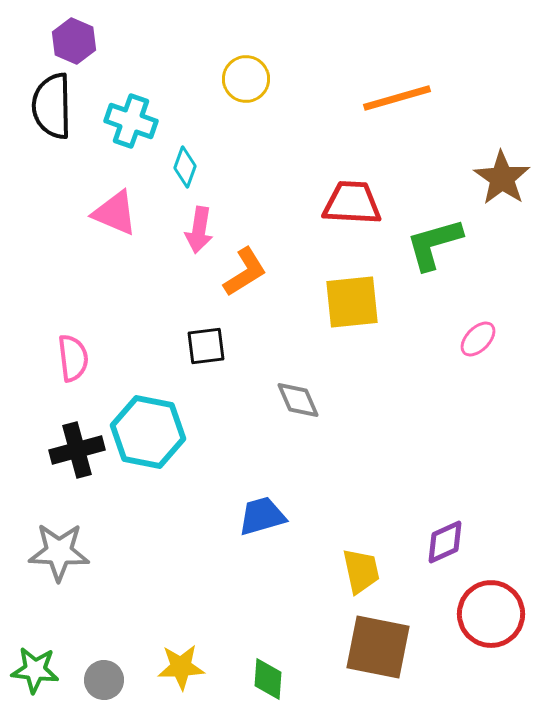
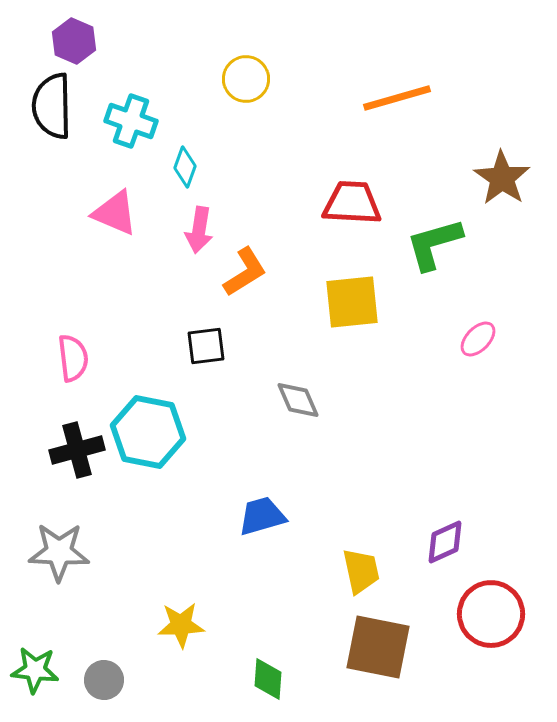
yellow star: moved 42 px up
